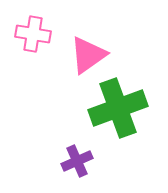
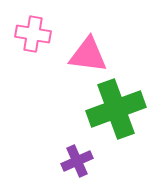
pink triangle: rotated 42 degrees clockwise
green cross: moved 2 px left, 1 px down
